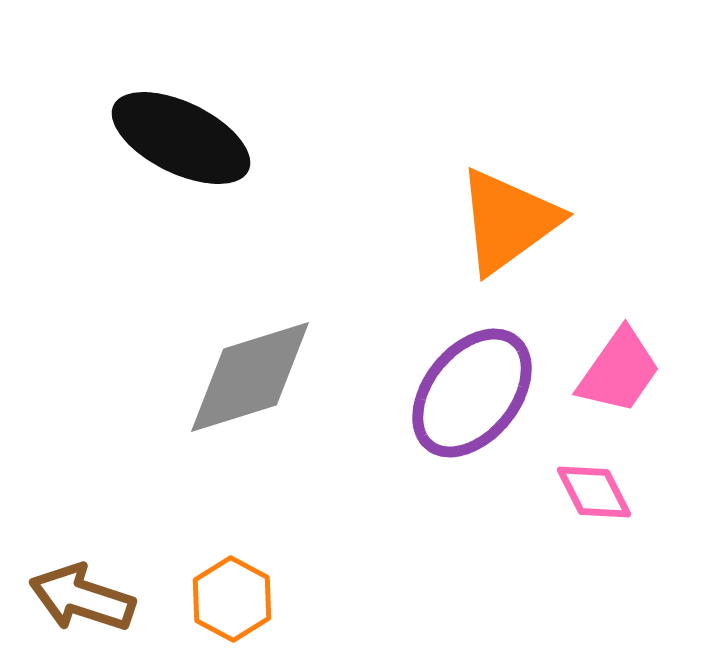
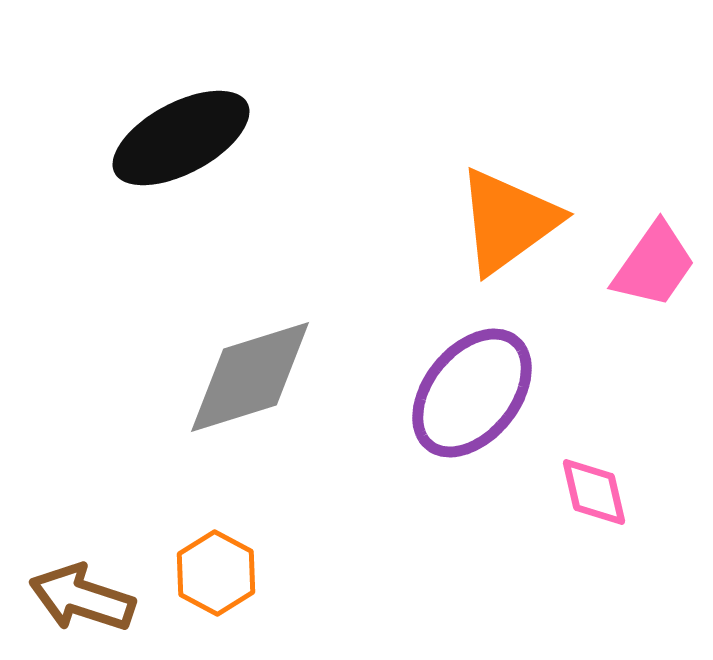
black ellipse: rotated 54 degrees counterclockwise
pink trapezoid: moved 35 px right, 106 px up
pink diamond: rotated 14 degrees clockwise
orange hexagon: moved 16 px left, 26 px up
